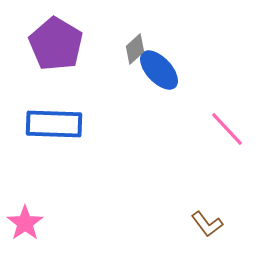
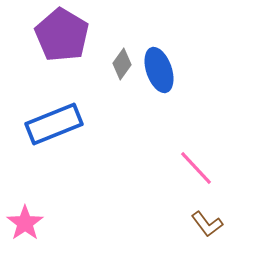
purple pentagon: moved 6 px right, 9 px up
gray diamond: moved 13 px left, 15 px down; rotated 12 degrees counterclockwise
blue ellipse: rotated 24 degrees clockwise
blue rectangle: rotated 24 degrees counterclockwise
pink line: moved 31 px left, 39 px down
